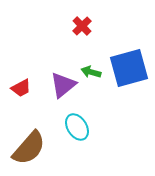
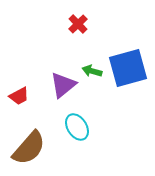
red cross: moved 4 px left, 2 px up
blue square: moved 1 px left
green arrow: moved 1 px right, 1 px up
red trapezoid: moved 2 px left, 8 px down
